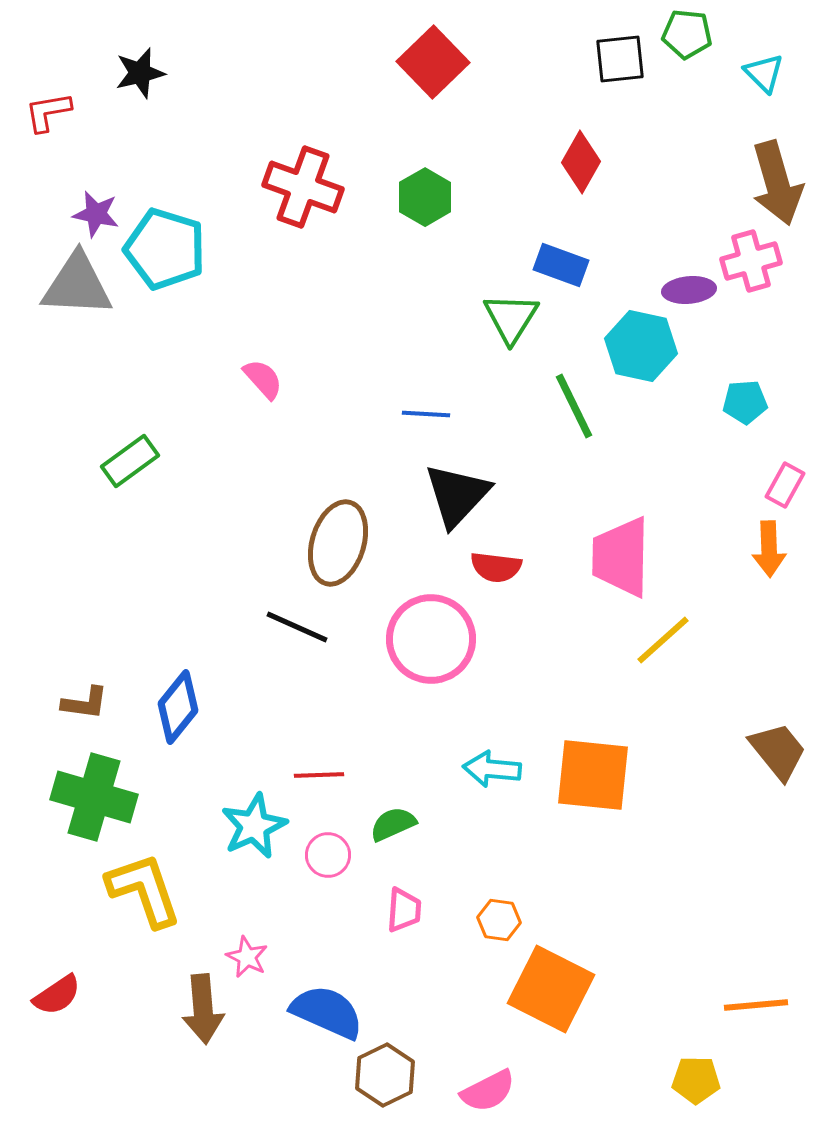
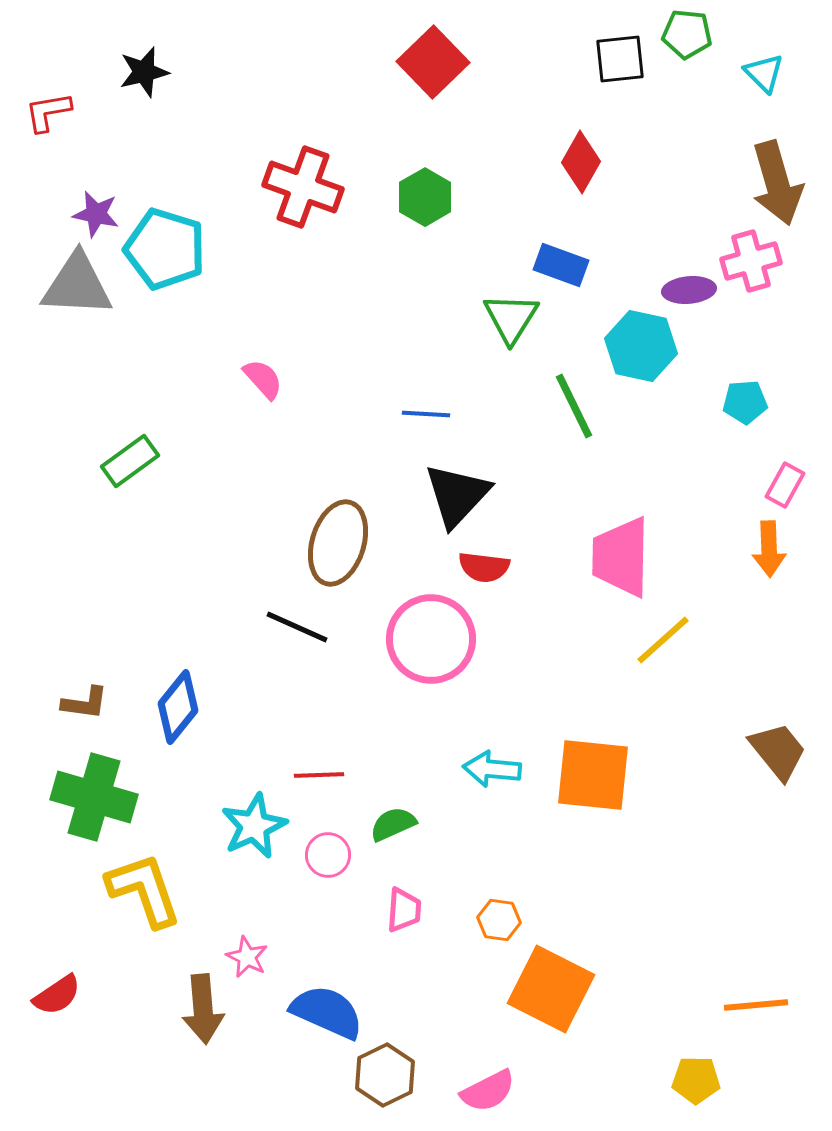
black star at (140, 73): moved 4 px right, 1 px up
red semicircle at (496, 567): moved 12 px left
